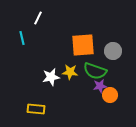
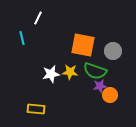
orange square: rotated 15 degrees clockwise
white star: moved 3 px up
